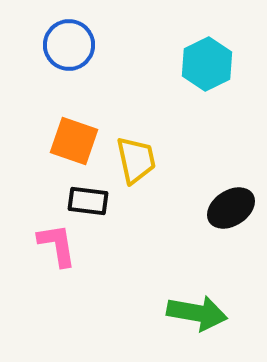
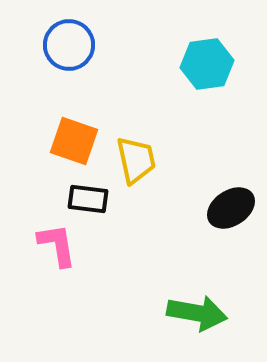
cyan hexagon: rotated 18 degrees clockwise
black rectangle: moved 2 px up
